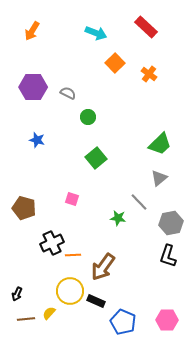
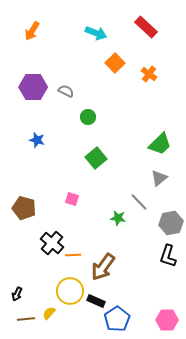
gray semicircle: moved 2 px left, 2 px up
black cross: rotated 25 degrees counterclockwise
blue pentagon: moved 6 px left, 3 px up; rotated 15 degrees clockwise
